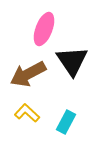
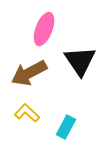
black triangle: moved 8 px right
brown arrow: moved 1 px right, 1 px up
cyan rectangle: moved 5 px down
